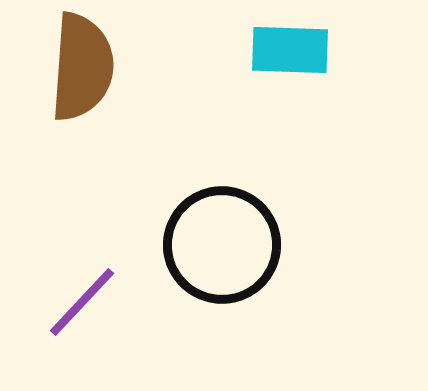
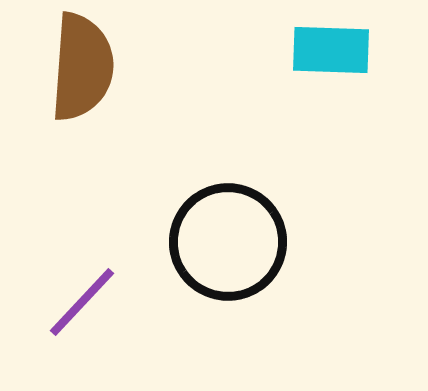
cyan rectangle: moved 41 px right
black circle: moved 6 px right, 3 px up
